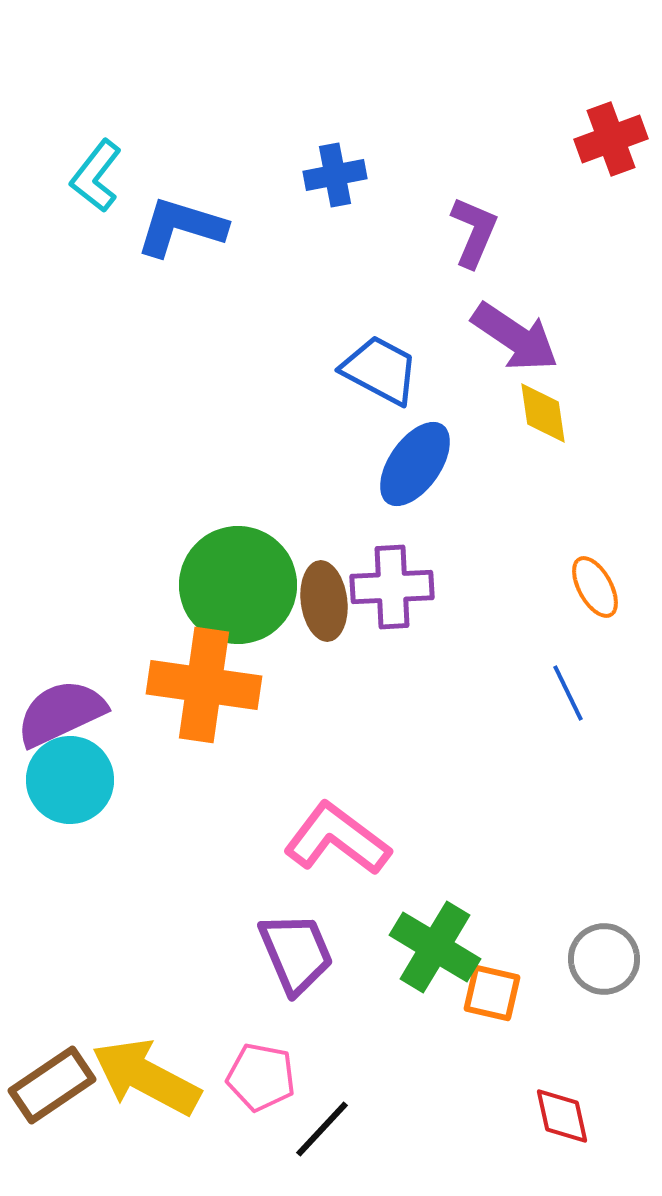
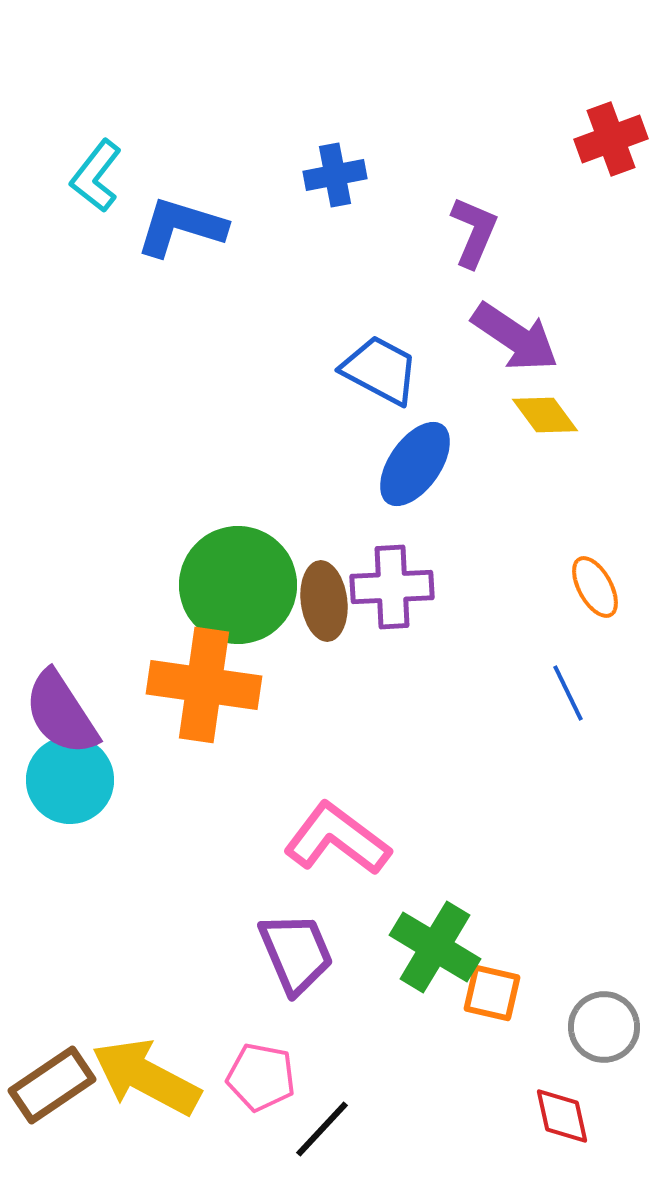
yellow diamond: moved 2 px right, 2 px down; rotated 28 degrees counterclockwise
purple semicircle: rotated 98 degrees counterclockwise
gray circle: moved 68 px down
